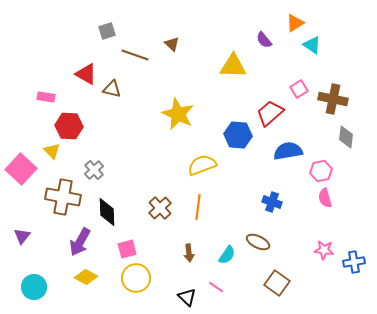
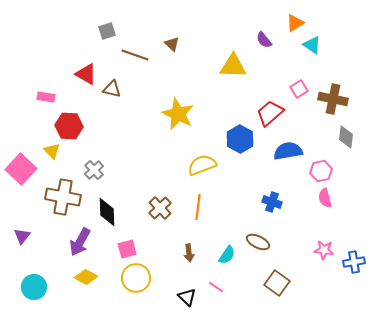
blue hexagon at (238, 135): moved 2 px right, 4 px down; rotated 24 degrees clockwise
